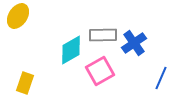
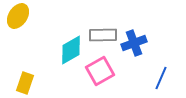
blue cross: rotated 15 degrees clockwise
